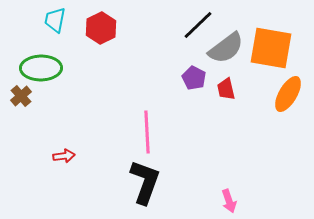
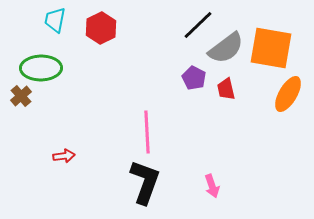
pink arrow: moved 17 px left, 15 px up
